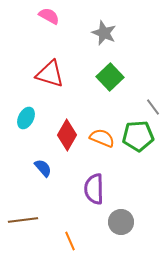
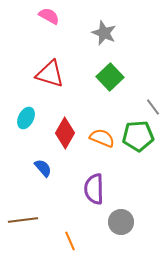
red diamond: moved 2 px left, 2 px up
